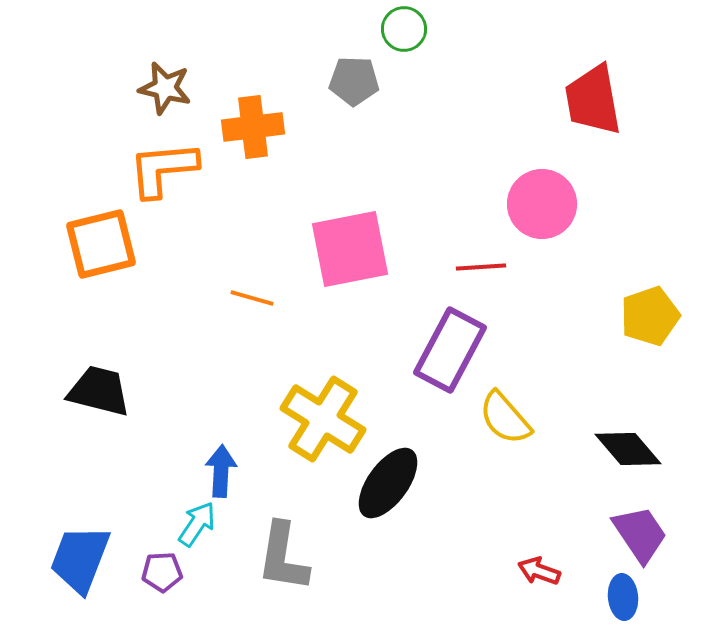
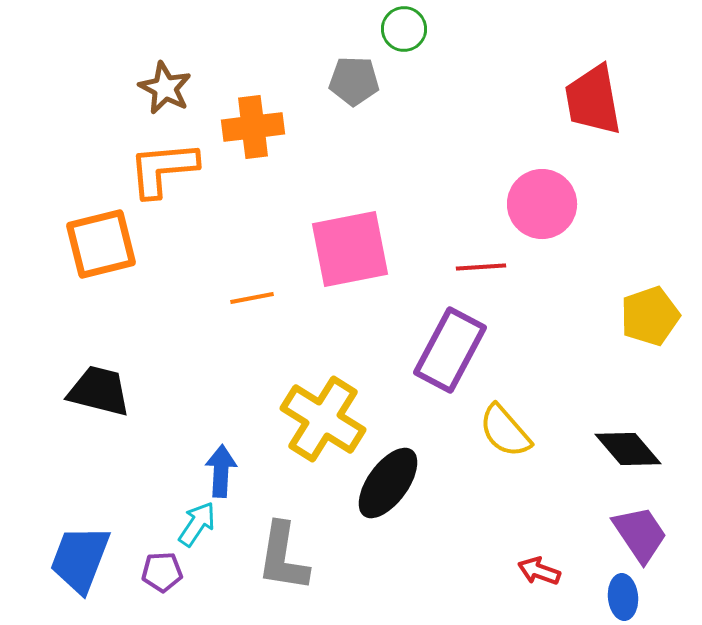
brown star: rotated 14 degrees clockwise
orange line: rotated 27 degrees counterclockwise
yellow semicircle: moved 13 px down
